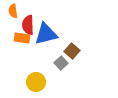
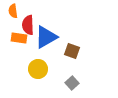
blue triangle: moved 3 px down; rotated 15 degrees counterclockwise
orange rectangle: moved 3 px left
brown square: rotated 21 degrees counterclockwise
gray square: moved 11 px right, 20 px down
yellow circle: moved 2 px right, 13 px up
